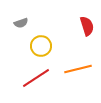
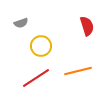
orange line: moved 2 px down
